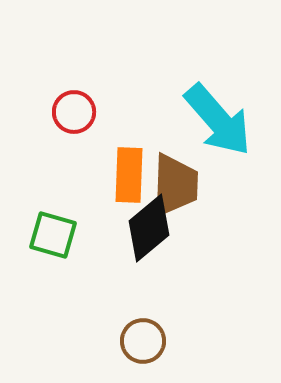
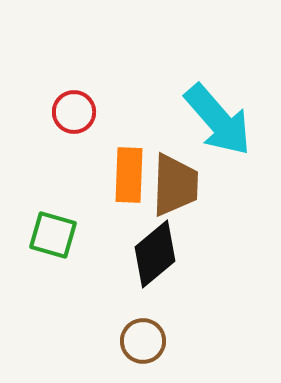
black diamond: moved 6 px right, 26 px down
